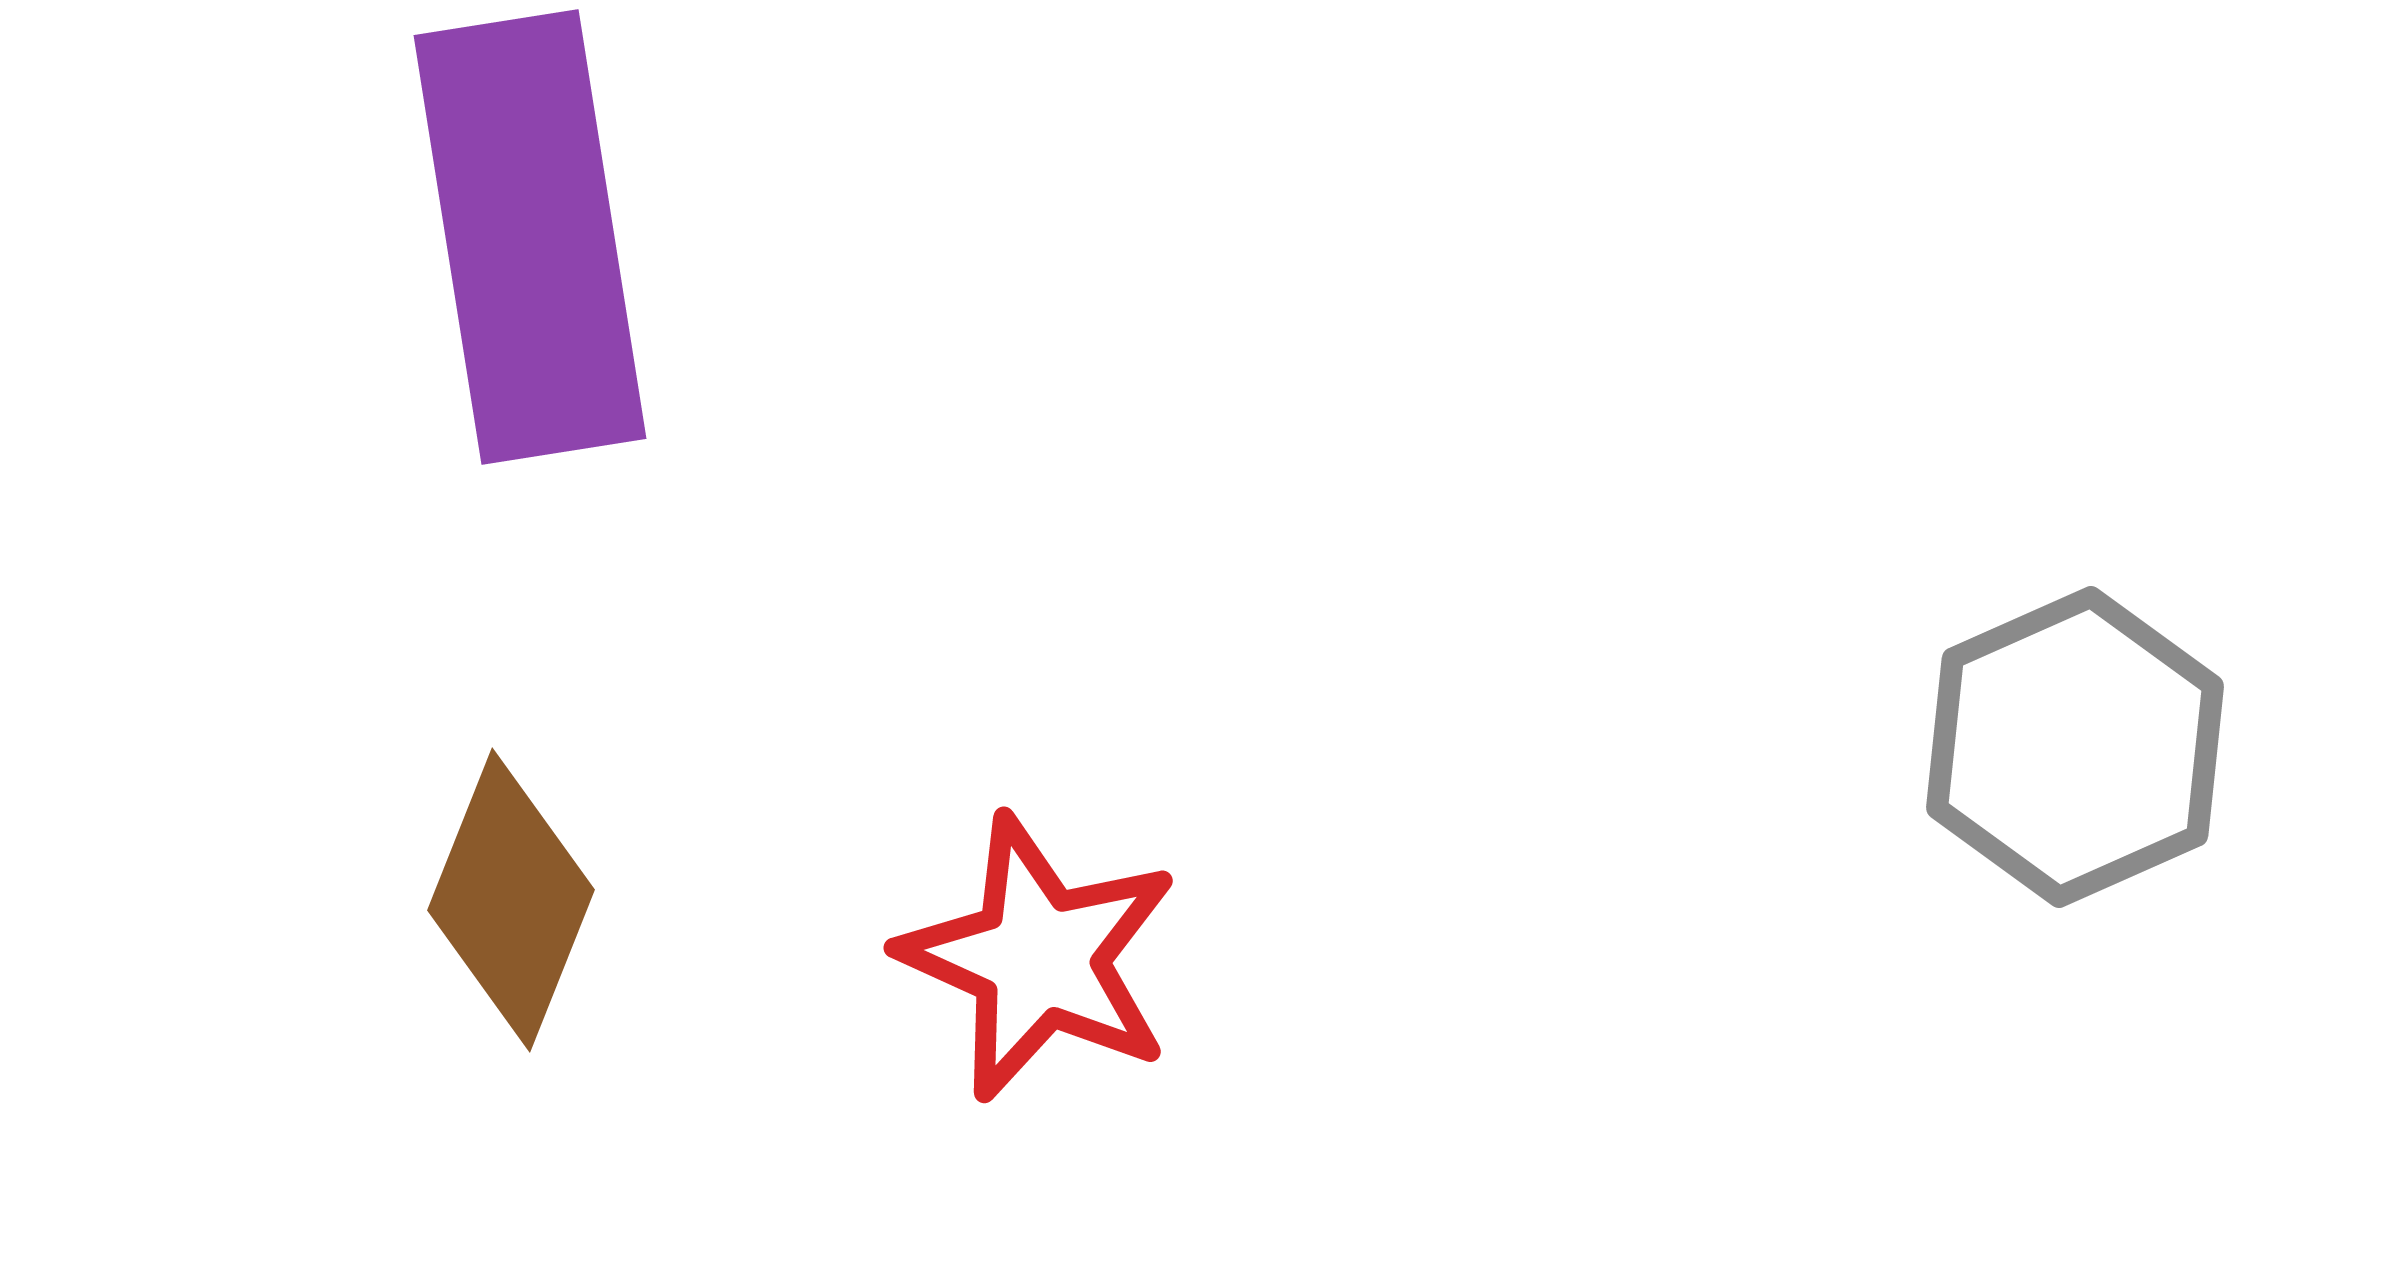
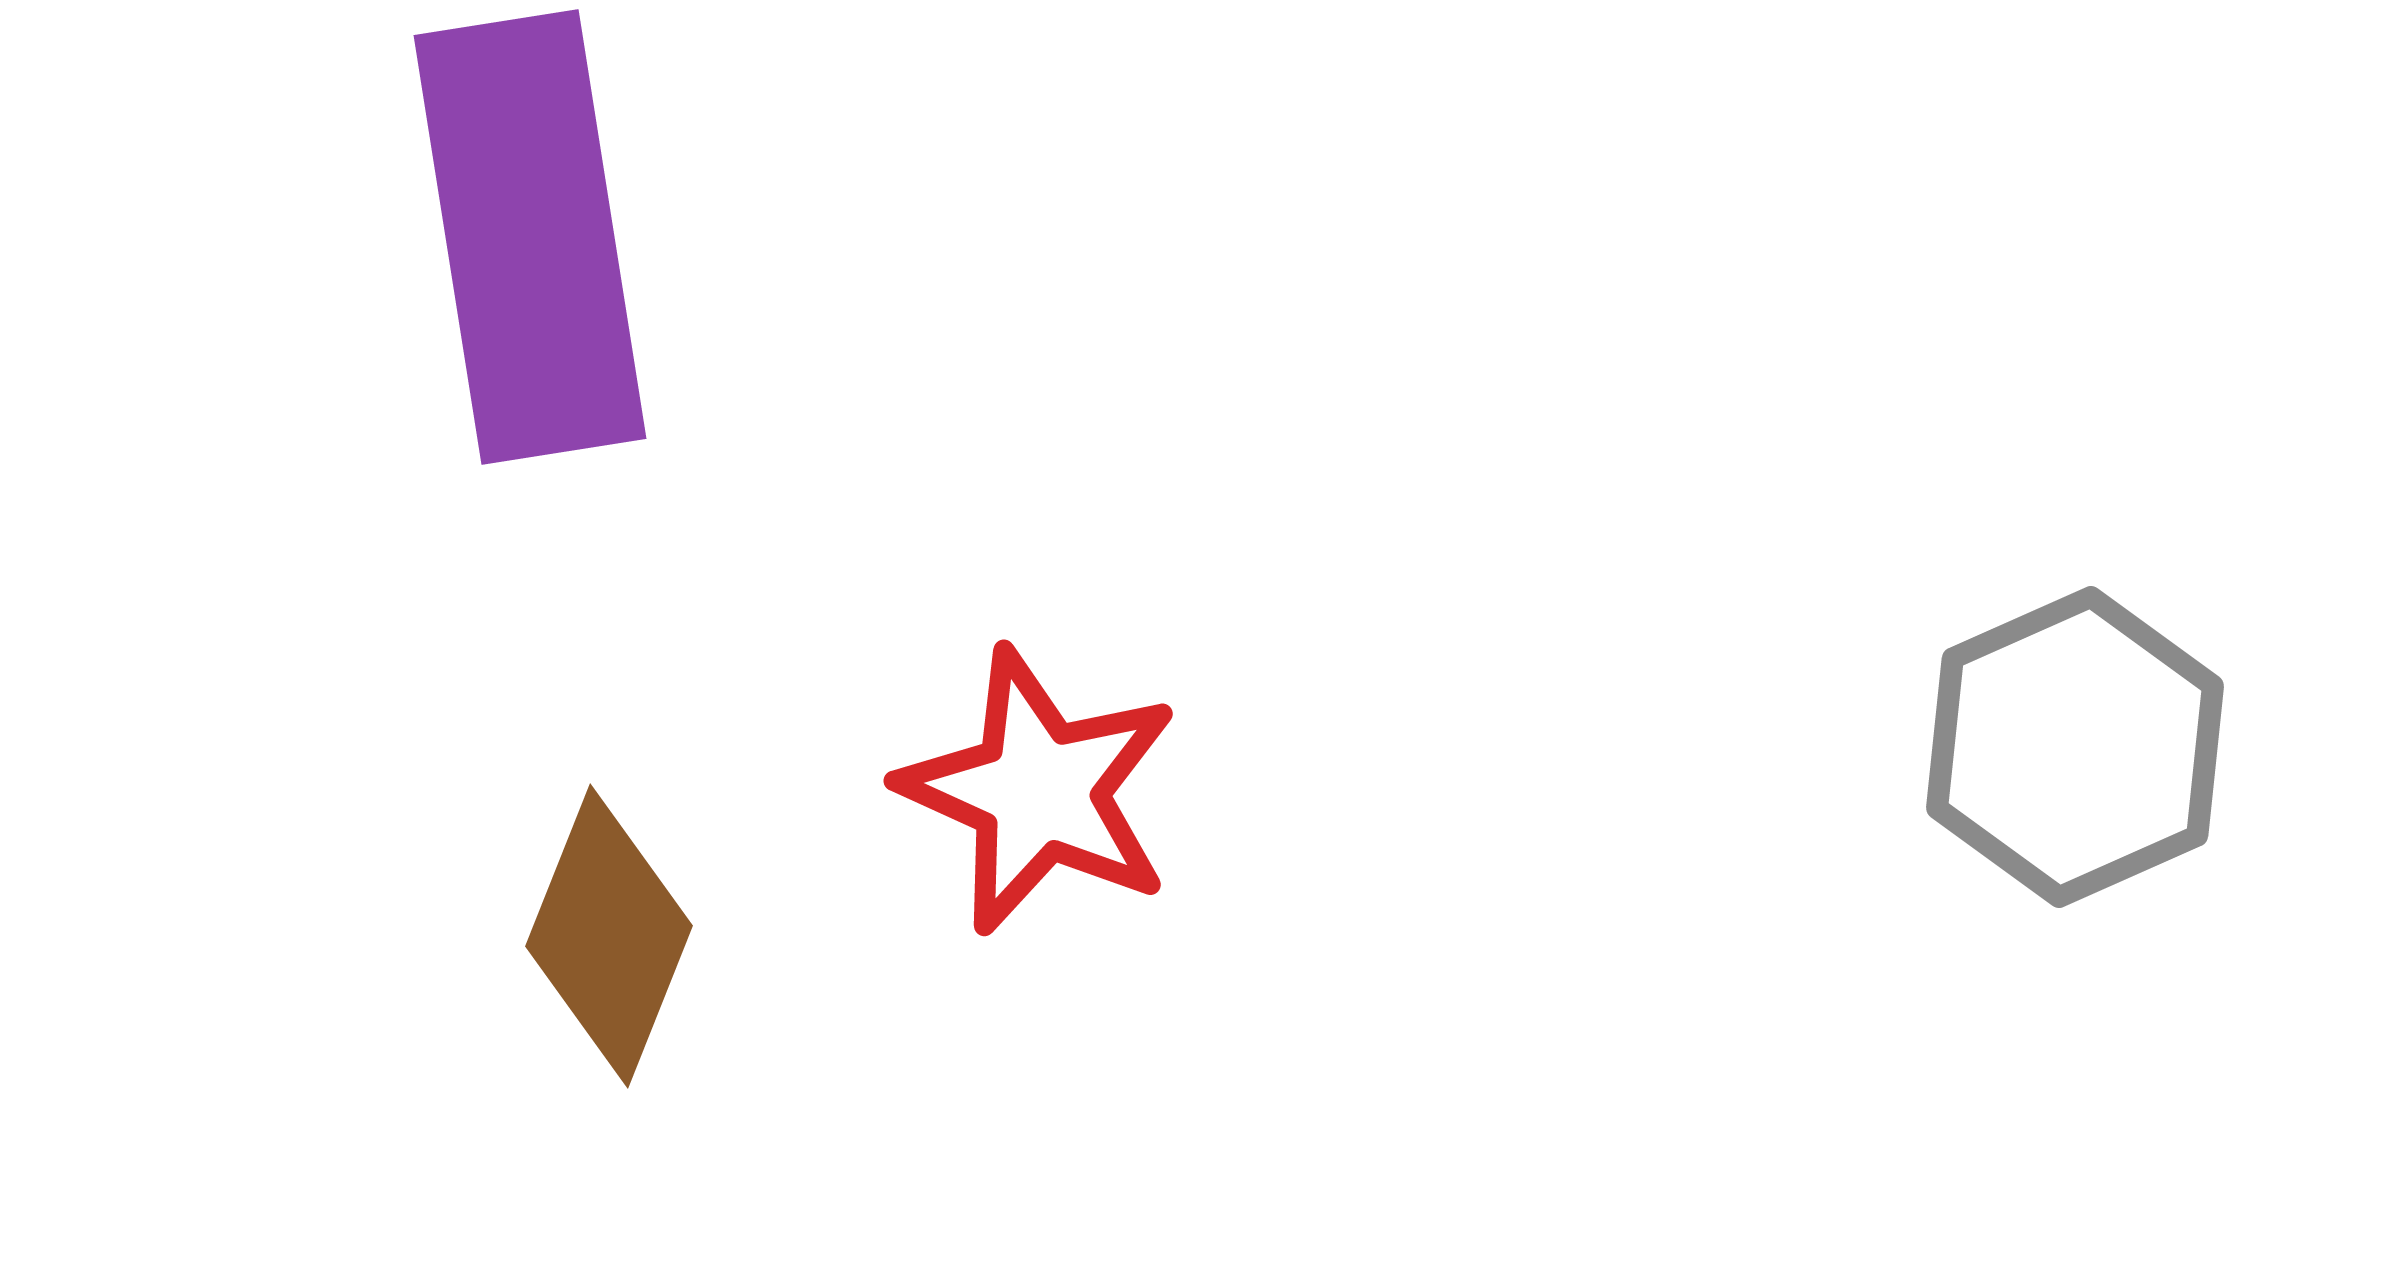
brown diamond: moved 98 px right, 36 px down
red star: moved 167 px up
